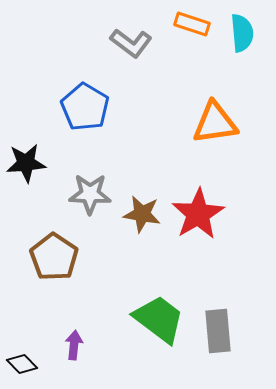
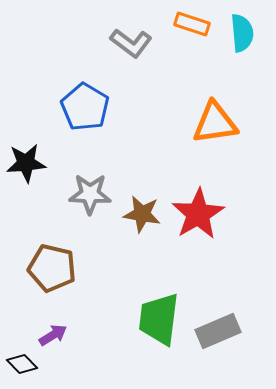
brown pentagon: moved 2 px left, 11 px down; rotated 21 degrees counterclockwise
green trapezoid: rotated 120 degrees counterclockwise
gray rectangle: rotated 72 degrees clockwise
purple arrow: moved 21 px left, 10 px up; rotated 52 degrees clockwise
